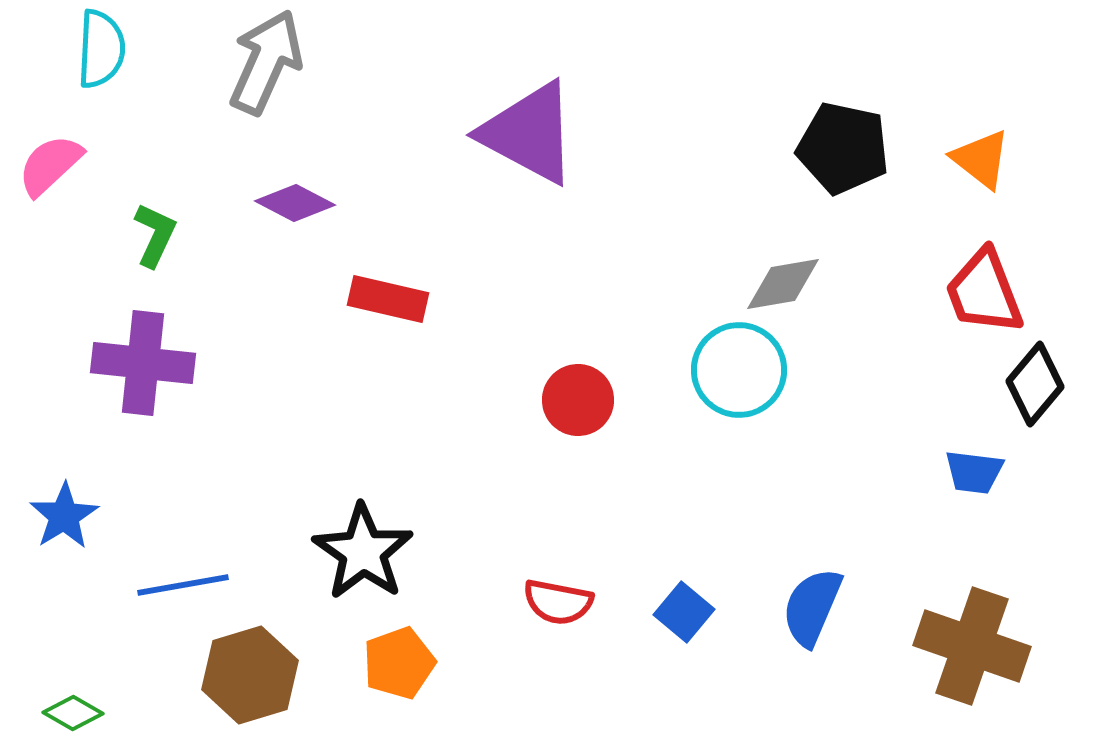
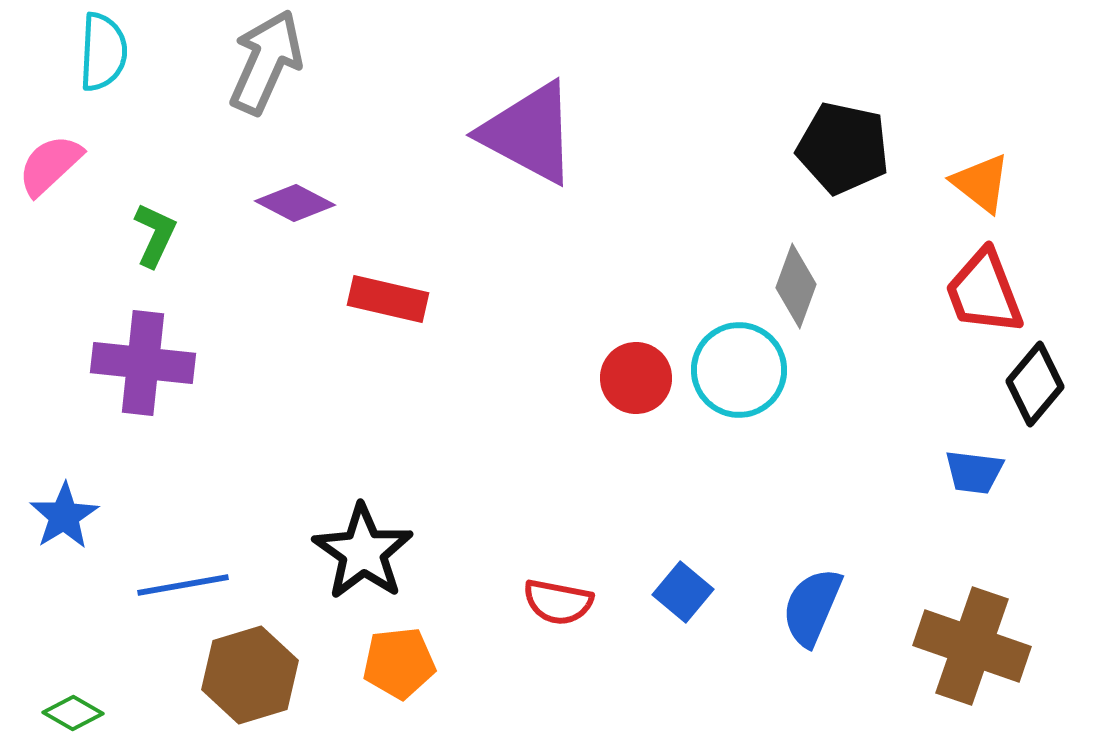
cyan semicircle: moved 2 px right, 3 px down
orange triangle: moved 24 px down
gray diamond: moved 13 px right, 2 px down; rotated 60 degrees counterclockwise
red circle: moved 58 px right, 22 px up
blue square: moved 1 px left, 20 px up
orange pentagon: rotated 14 degrees clockwise
